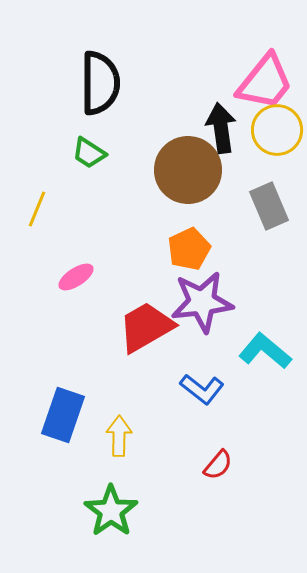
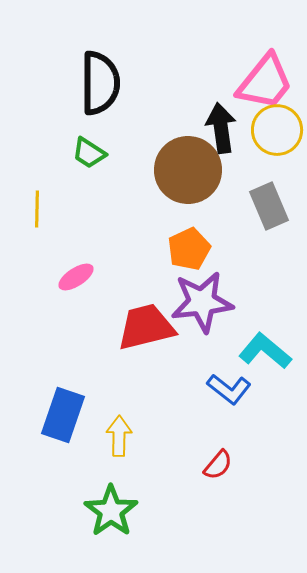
yellow line: rotated 21 degrees counterclockwise
red trapezoid: rotated 16 degrees clockwise
blue L-shape: moved 27 px right
